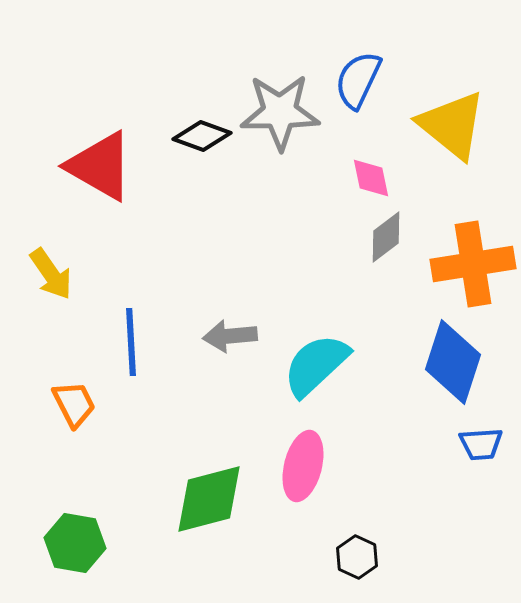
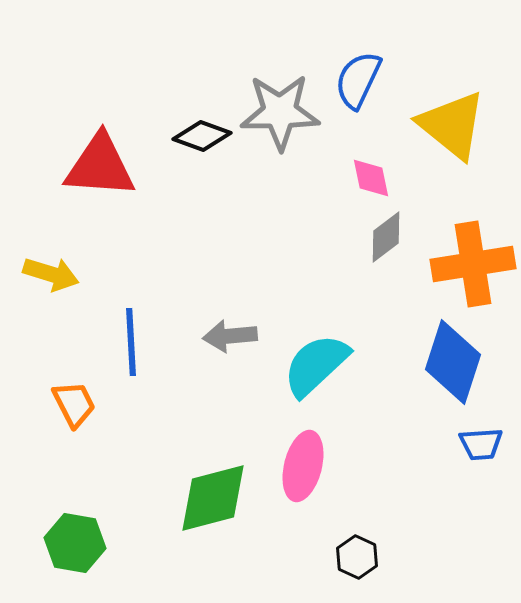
red triangle: rotated 26 degrees counterclockwise
yellow arrow: rotated 38 degrees counterclockwise
green diamond: moved 4 px right, 1 px up
